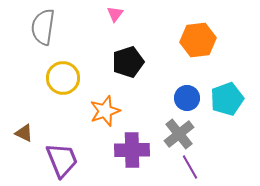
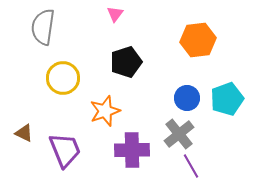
black pentagon: moved 2 px left
purple trapezoid: moved 3 px right, 10 px up
purple line: moved 1 px right, 1 px up
